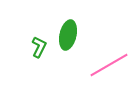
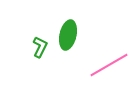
green L-shape: moved 1 px right
